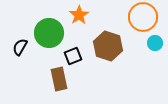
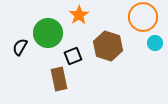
green circle: moved 1 px left
